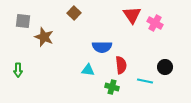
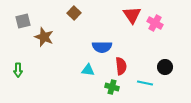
gray square: rotated 21 degrees counterclockwise
red semicircle: moved 1 px down
cyan line: moved 2 px down
